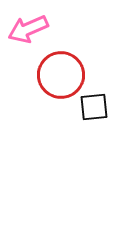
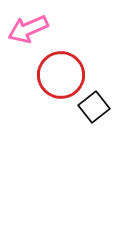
black square: rotated 32 degrees counterclockwise
